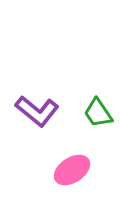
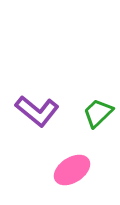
green trapezoid: rotated 80 degrees clockwise
